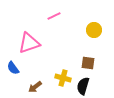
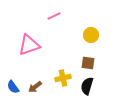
yellow circle: moved 3 px left, 5 px down
pink triangle: moved 2 px down
blue semicircle: moved 19 px down
yellow cross: rotated 28 degrees counterclockwise
black semicircle: moved 4 px right
